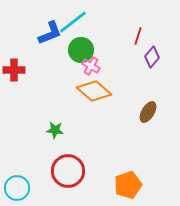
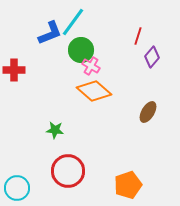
cyan line: rotated 16 degrees counterclockwise
